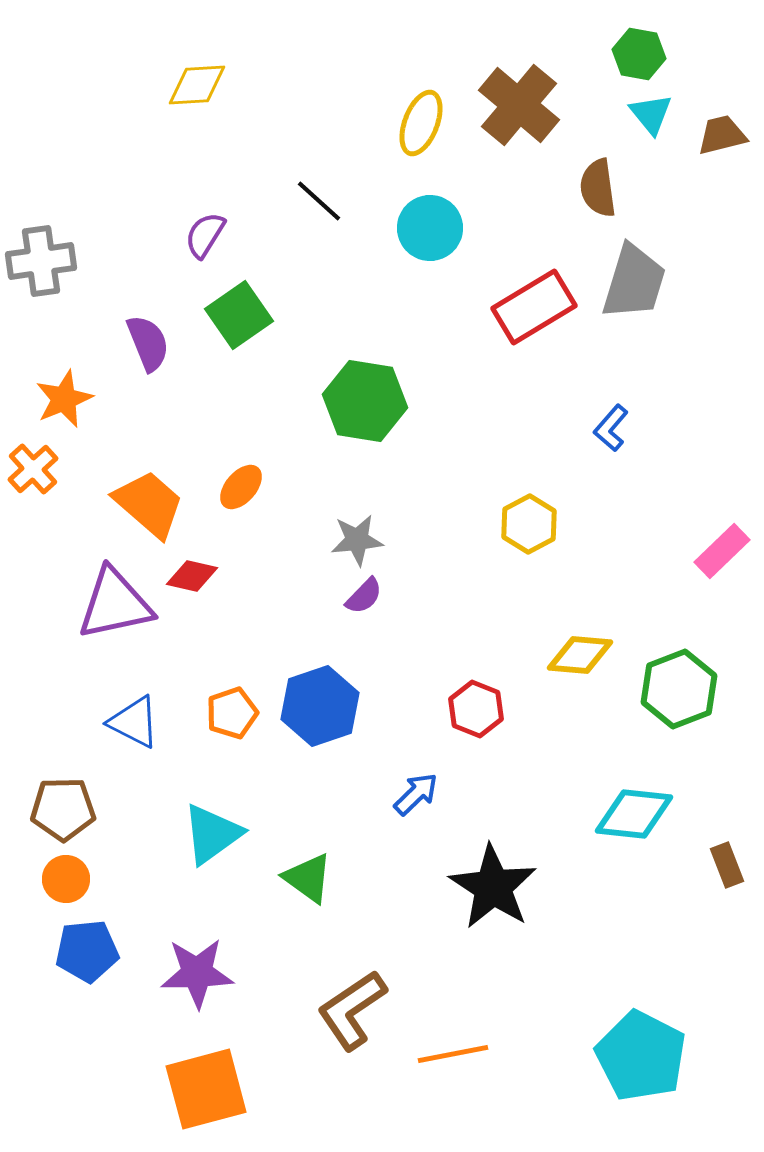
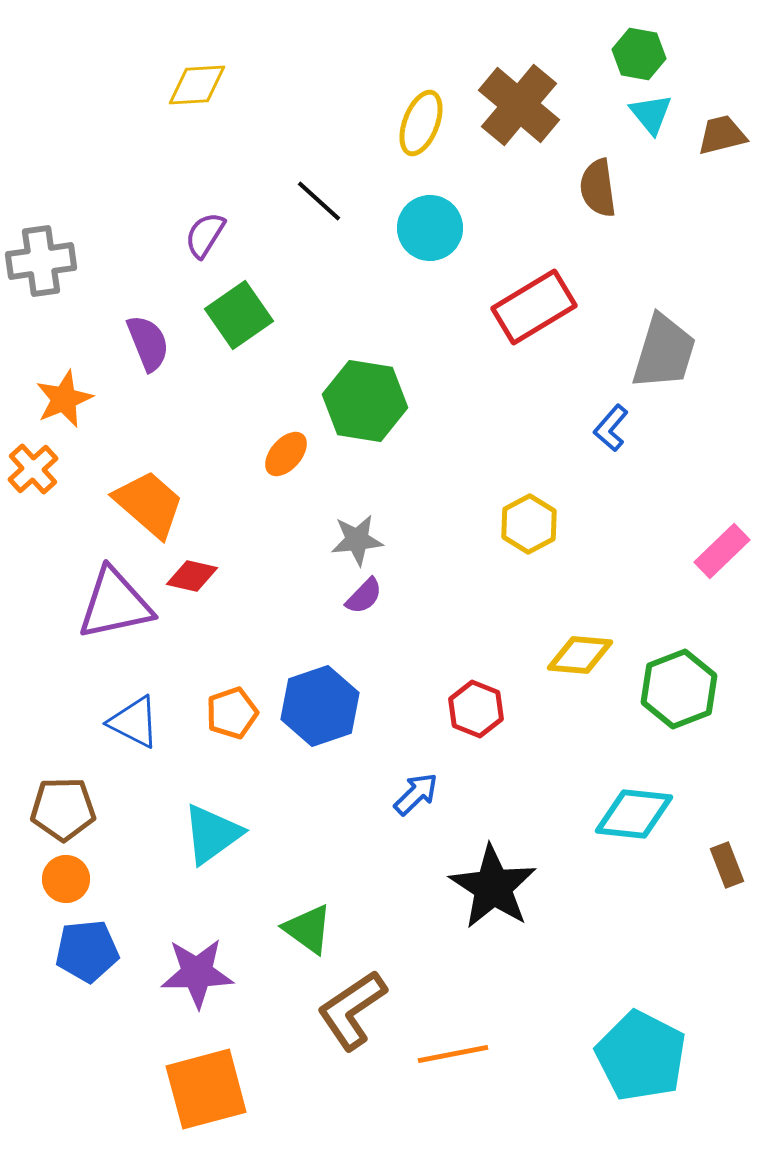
gray trapezoid at (634, 282): moved 30 px right, 70 px down
orange ellipse at (241, 487): moved 45 px right, 33 px up
green triangle at (308, 878): moved 51 px down
